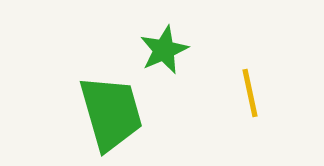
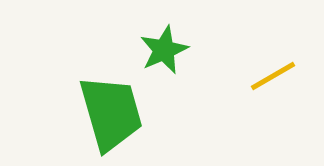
yellow line: moved 23 px right, 17 px up; rotated 72 degrees clockwise
